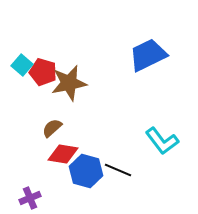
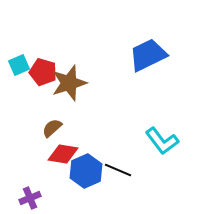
cyan square: moved 3 px left; rotated 25 degrees clockwise
brown star: rotated 6 degrees counterclockwise
blue hexagon: rotated 20 degrees clockwise
